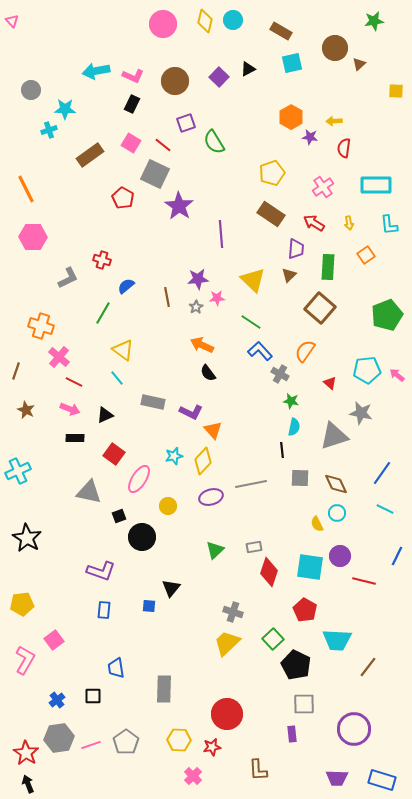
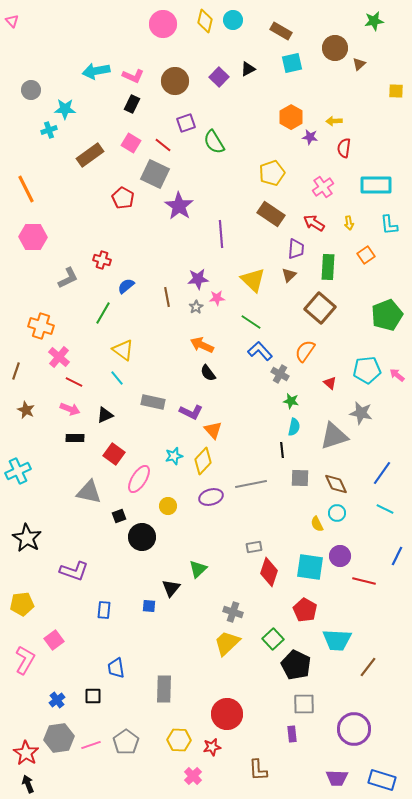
green triangle at (215, 550): moved 17 px left, 19 px down
purple L-shape at (101, 571): moved 27 px left
